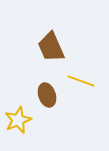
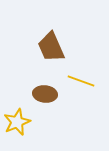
brown ellipse: moved 2 px left, 1 px up; rotated 65 degrees counterclockwise
yellow star: moved 1 px left, 2 px down
